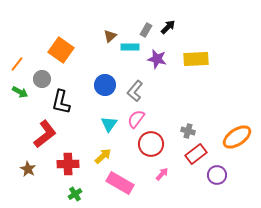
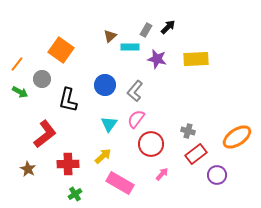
black L-shape: moved 7 px right, 2 px up
